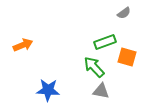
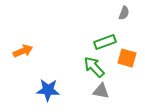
gray semicircle: rotated 32 degrees counterclockwise
orange arrow: moved 6 px down
orange square: moved 1 px down
